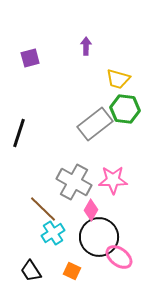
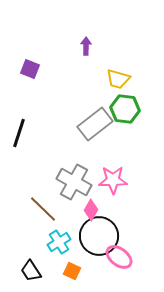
purple square: moved 11 px down; rotated 36 degrees clockwise
cyan cross: moved 6 px right, 9 px down
black circle: moved 1 px up
